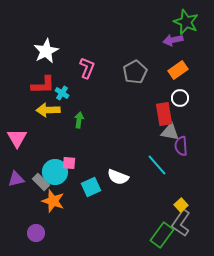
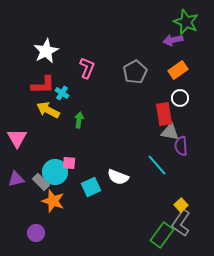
yellow arrow: rotated 30 degrees clockwise
